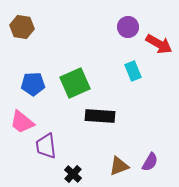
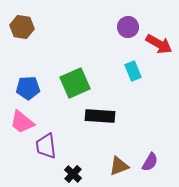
blue pentagon: moved 5 px left, 4 px down
